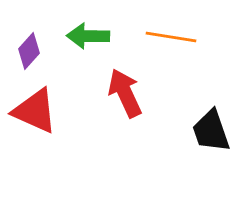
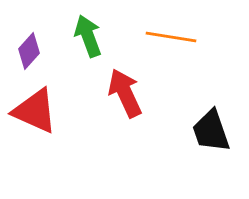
green arrow: rotated 69 degrees clockwise
